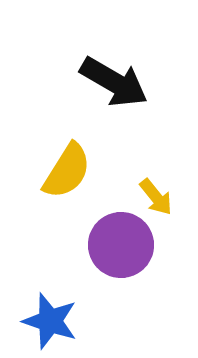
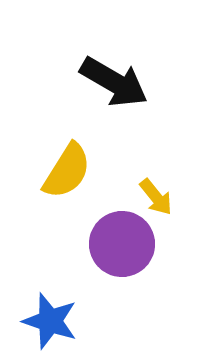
purple circle: moved 1 px right, 1 px up
